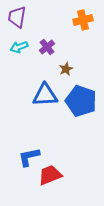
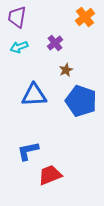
orange cross: moved 2 px right, 3 px up; rotated 24 degrees counterclockwise
purple cross: moved 8 px right, 4 px up
brown star: moved 1 px down
blue triangle: moved 11 px left
blue L-shape: moved 1 px left, 6 px up
